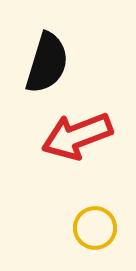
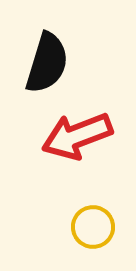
yellow circle: moved 2 px left, 1 px up
